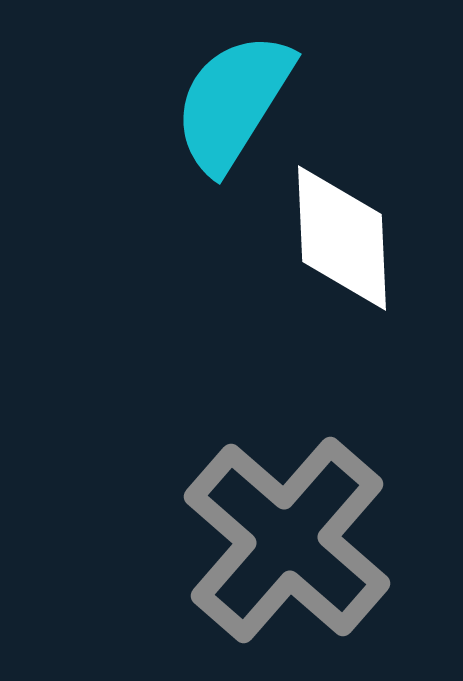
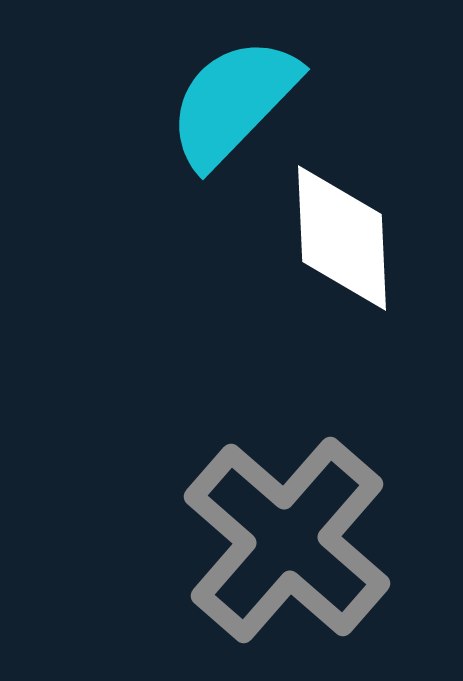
cyan semicircle: rotated 12 degrees clockwise
